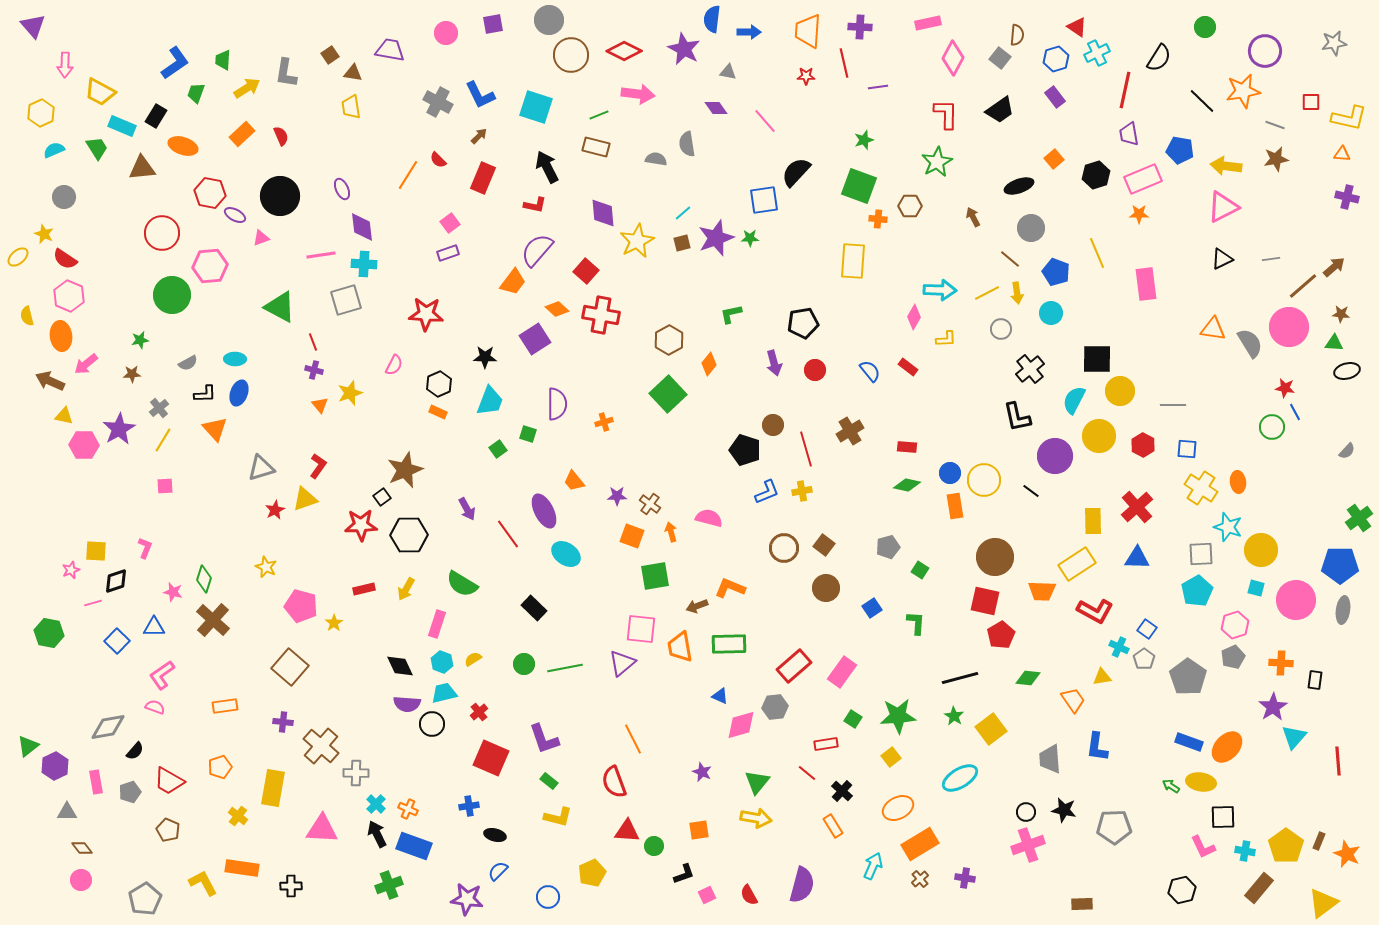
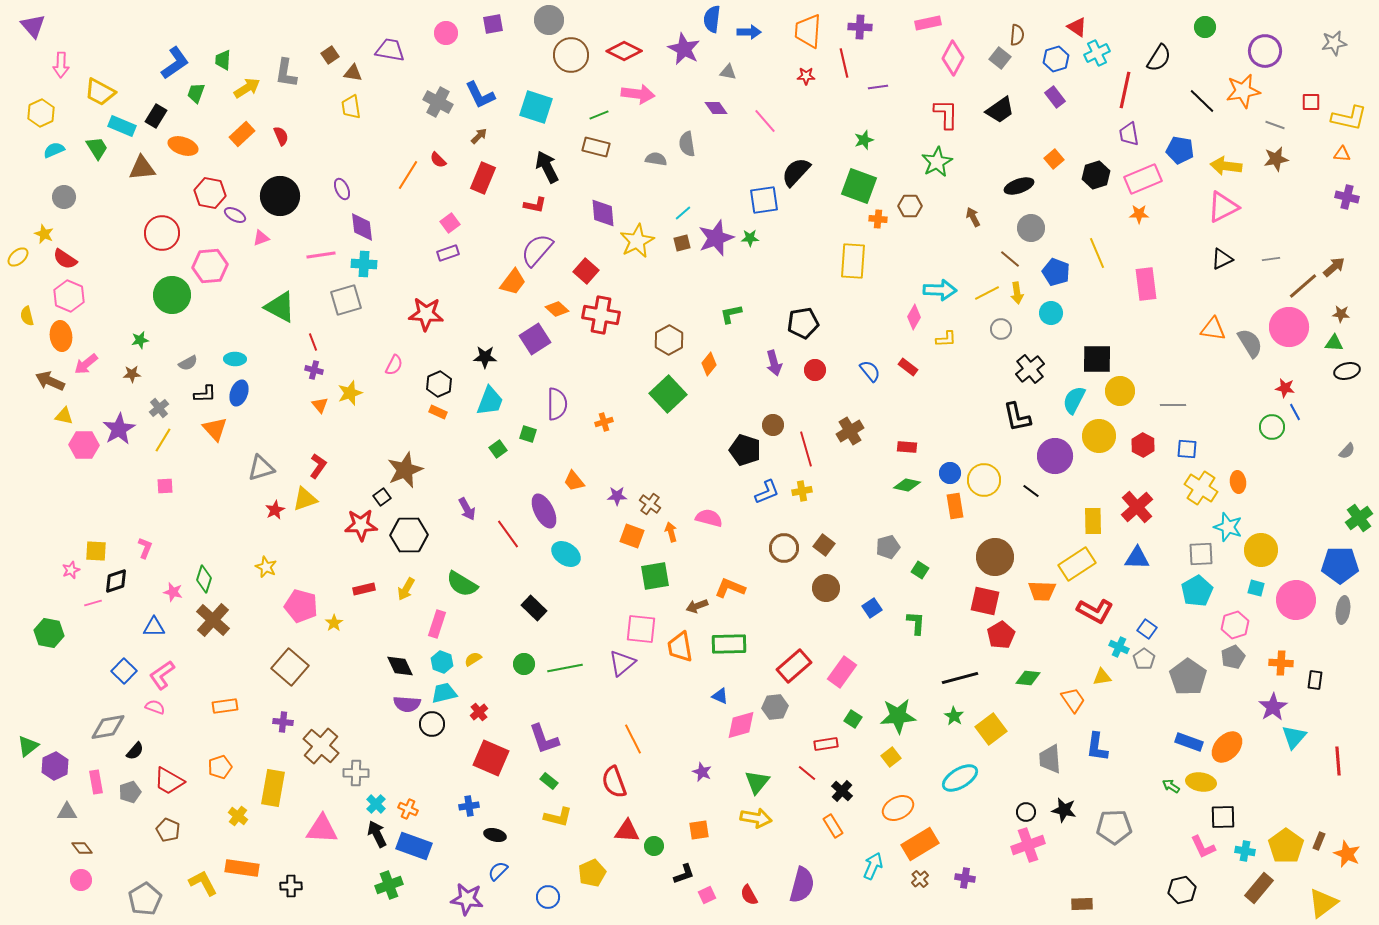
pink arrow at (65, 65): moved 4 px left
blue square at (117, 641): moved 7 px right, 30 px down
